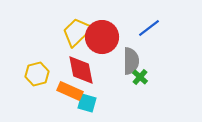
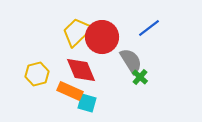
gray semicircle: rotated 32 degrees counterclockwise
red diamond: rotated 12 degrees counterclockwise
